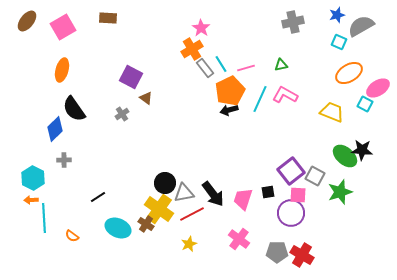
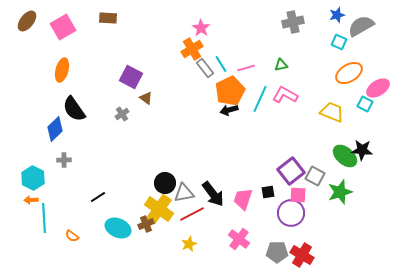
brown cross at (146, 224): rotated 35 degrees clockwise
